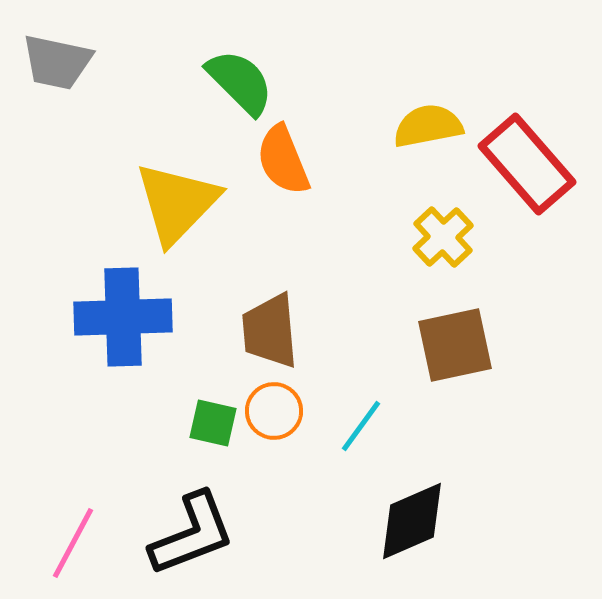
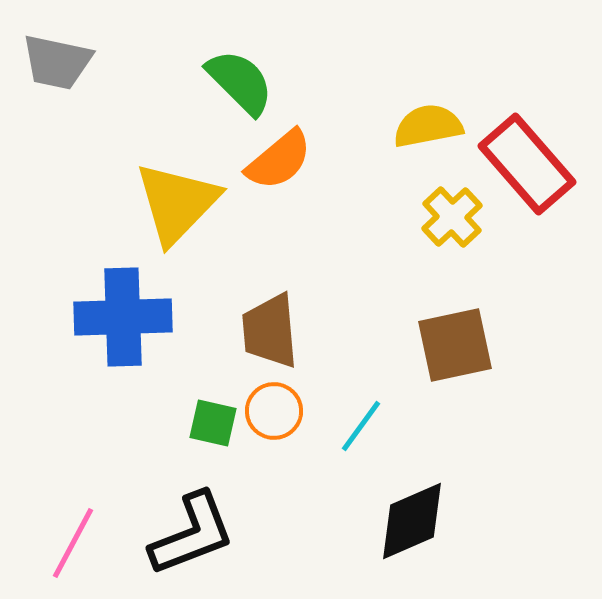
orange semicircle: moved 4 px left; rotated 108 degrees counterclockwise
yellow cross: moved 9 px right, 20 px up
